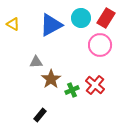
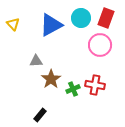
red rectangle: rotated 12 degrees counterclockwise
yellow triangle: rotated 16 degrees clockwise
gray triangle: moved 1 px up
red cross: rotated 30 degrees counterclockwise
green cross: moved 1 px right, 1 px up
